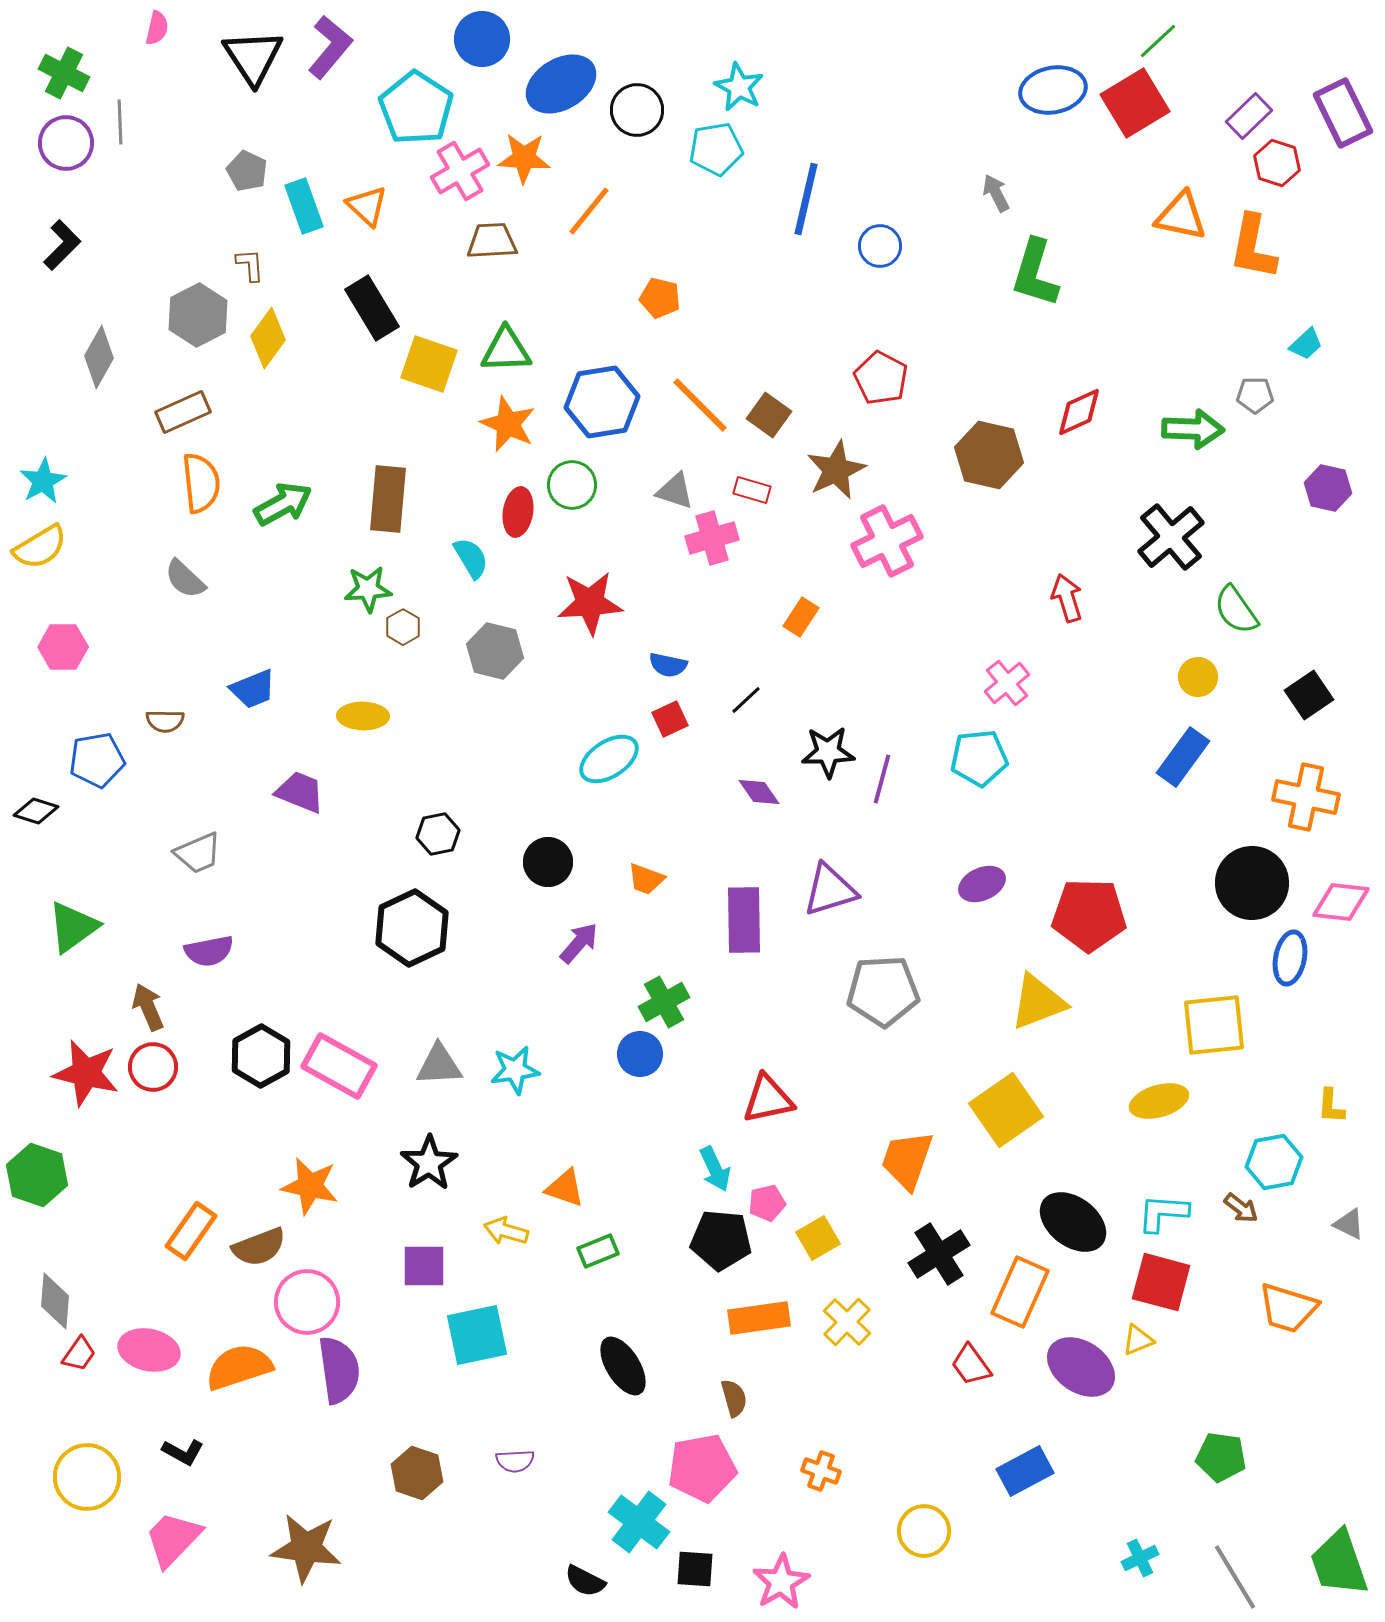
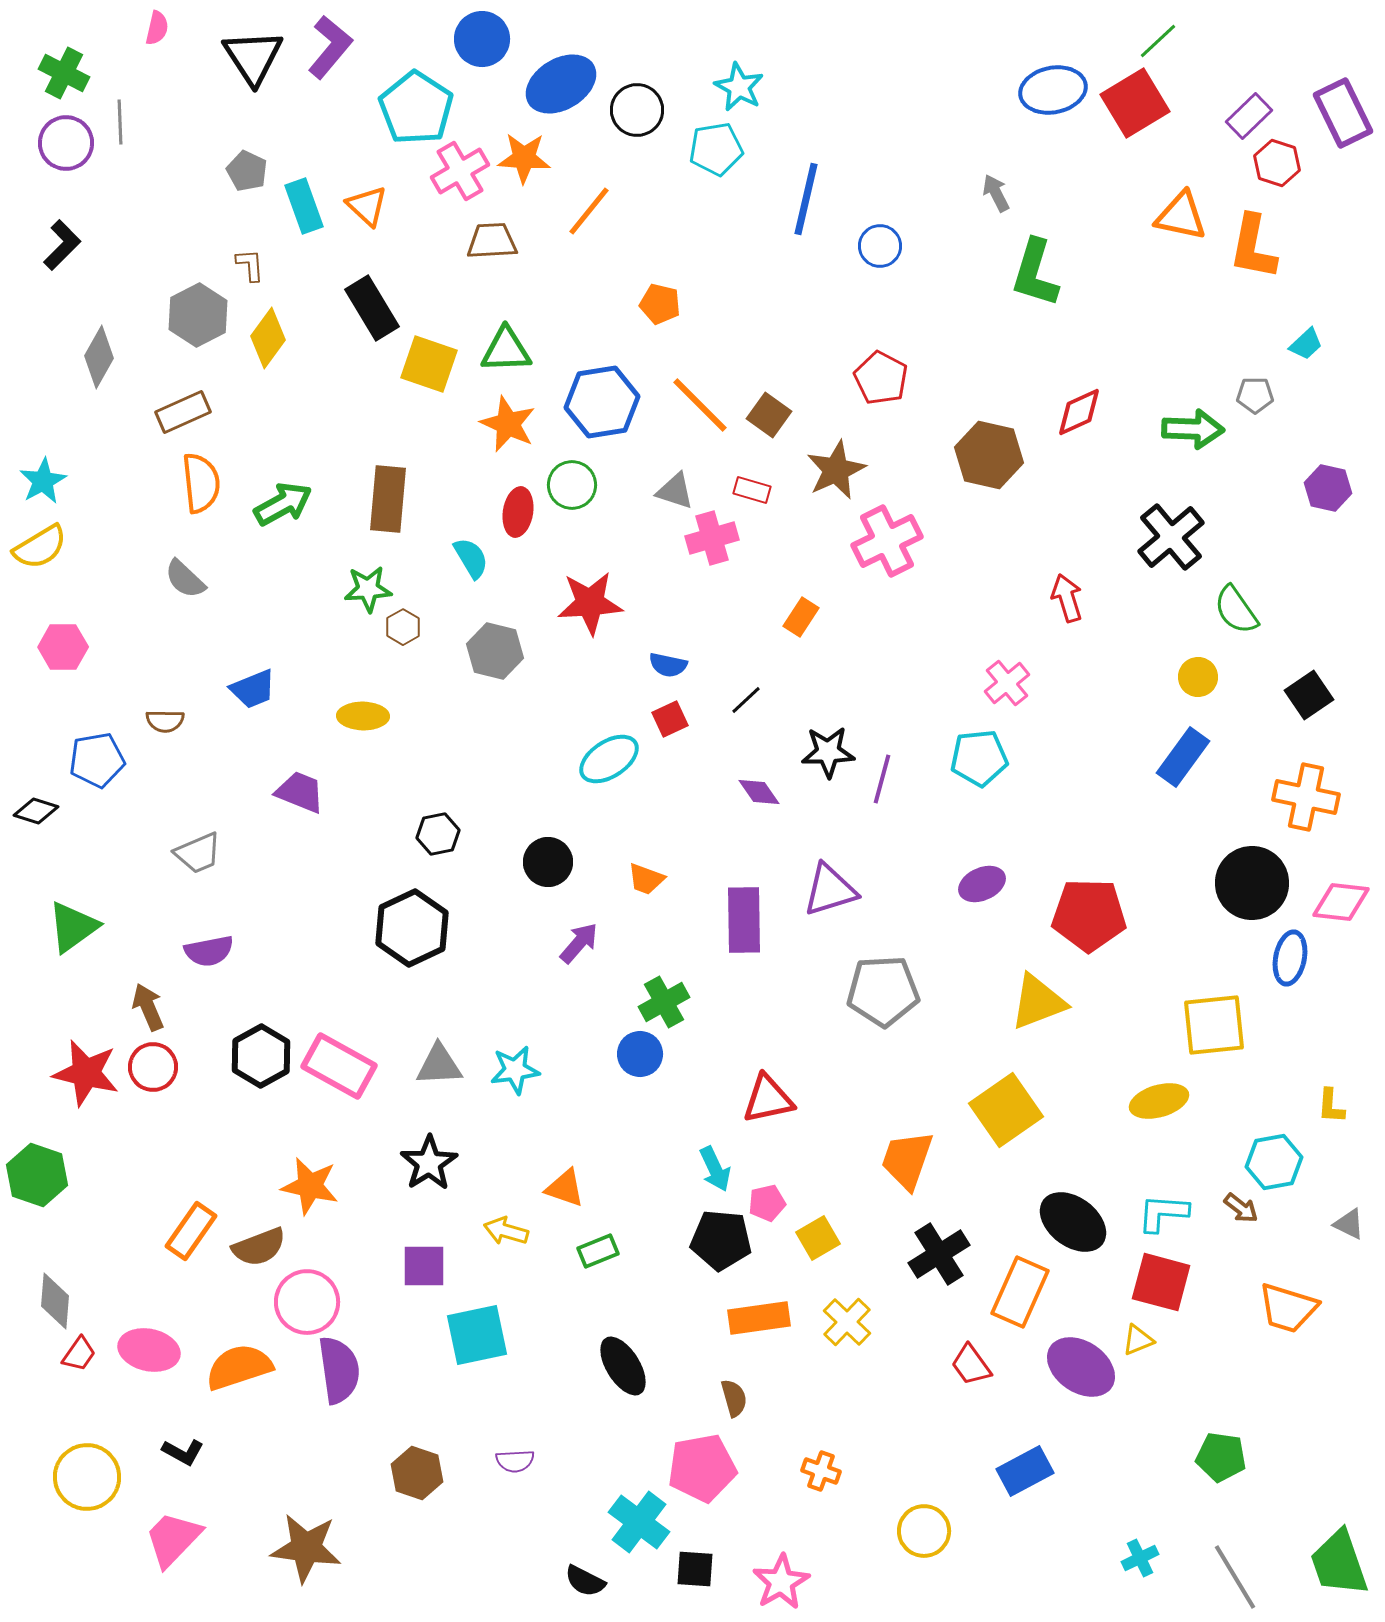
orange pentagon at (660, 298): moved 6 px down
